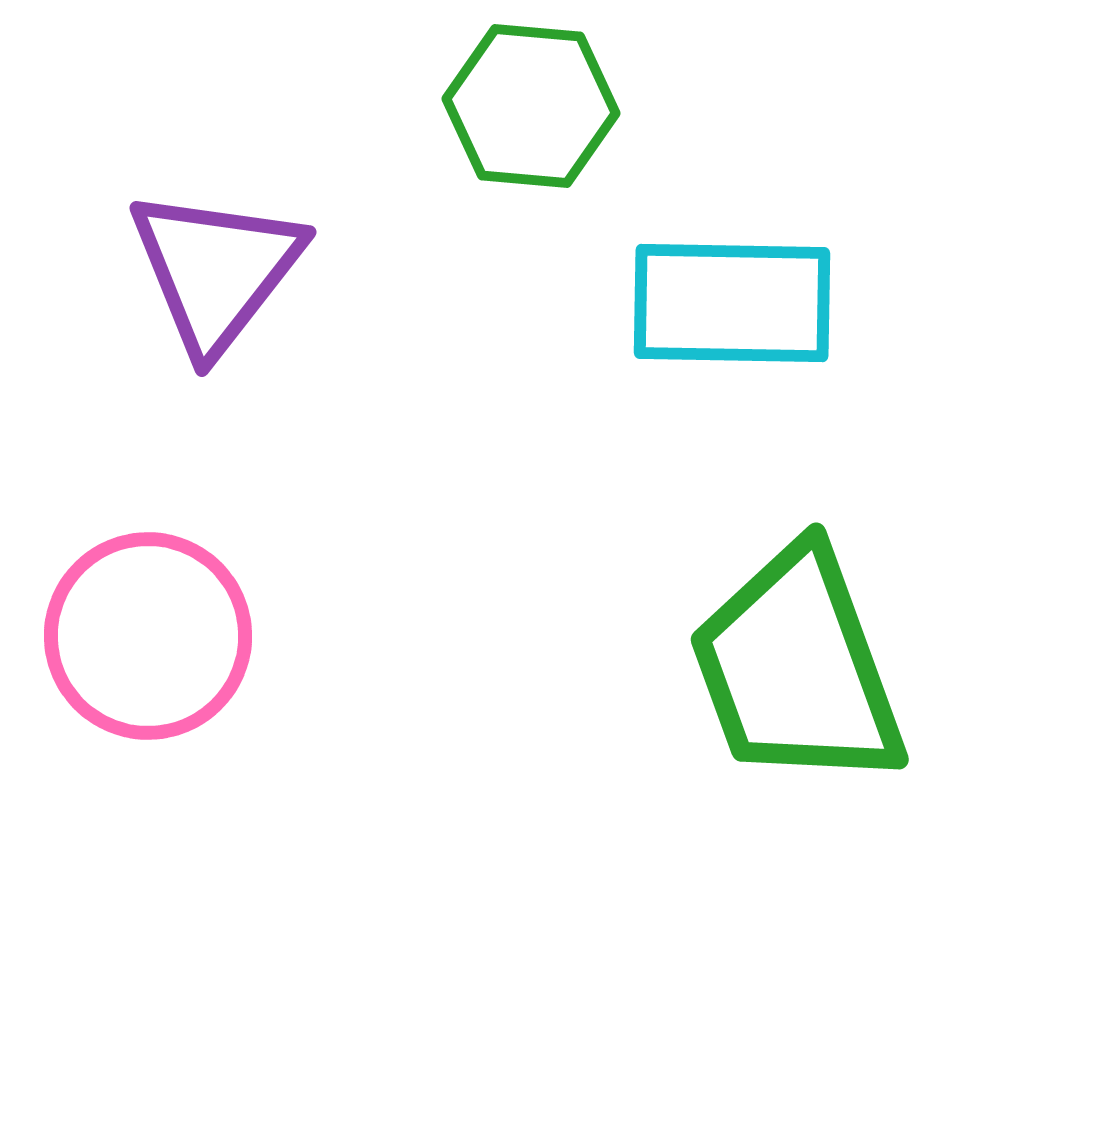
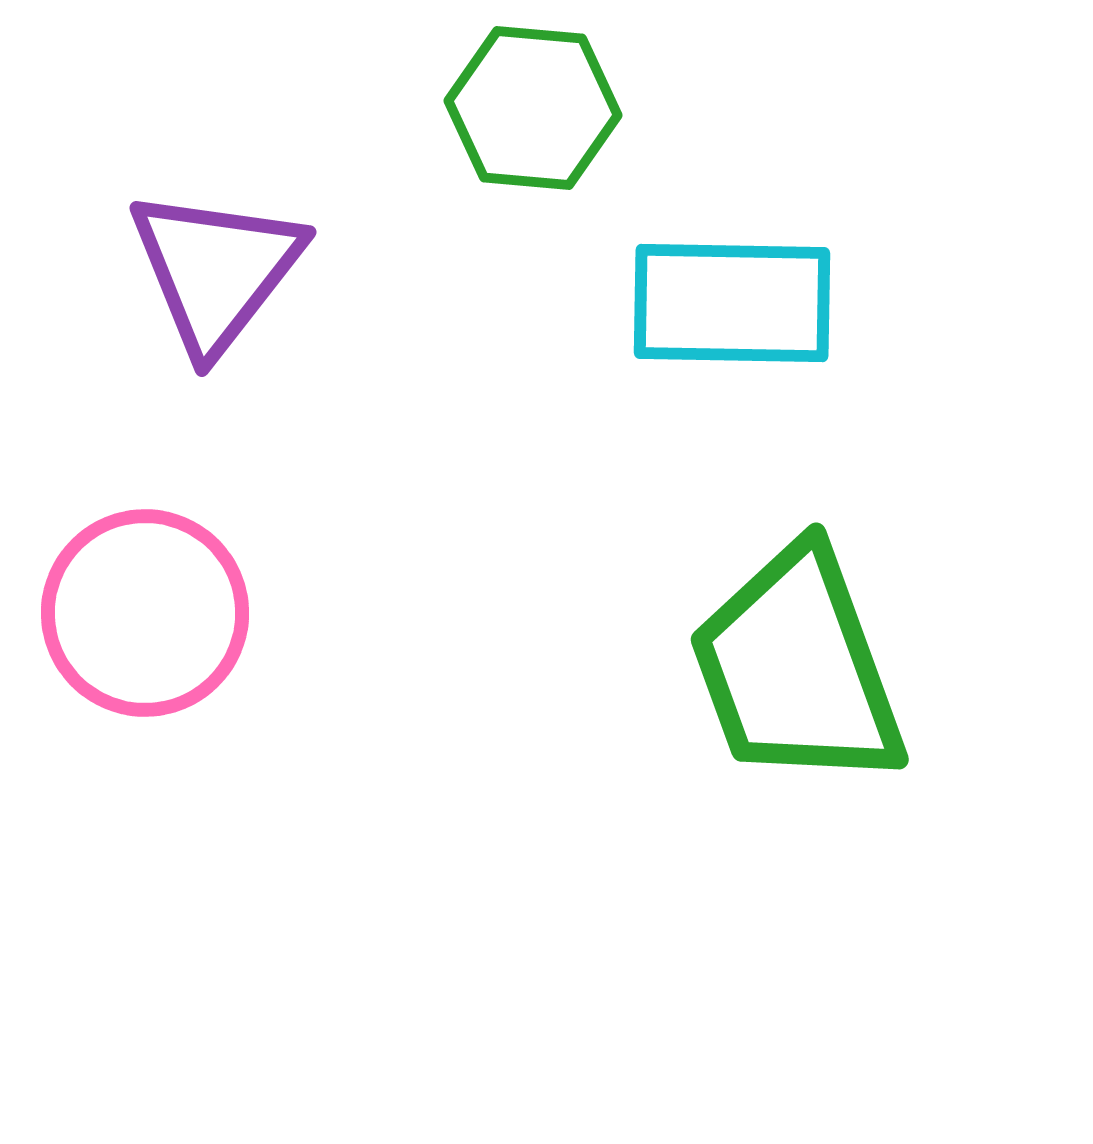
green hexagon: moved 2 px right, 2 px down
pink circle: moved 3 px left, 23 px up
